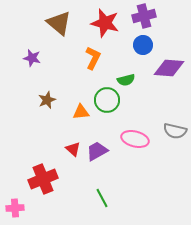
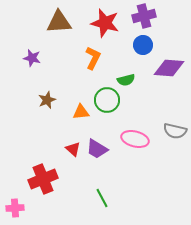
brown triangle: moved 1 px up; rotated 44 degrees counterclockwise
purple trapezoid: moved 2 px up; rotated 120 degrees counterclockwise
